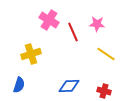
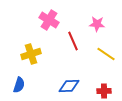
red line: moved 9 px down
red cross: rotated 16 degrees counterclockwise
